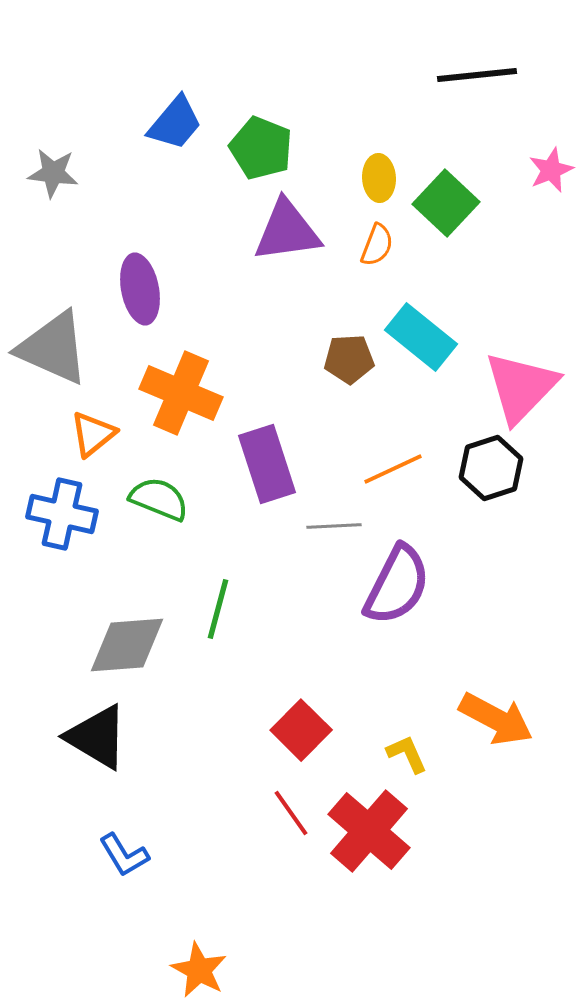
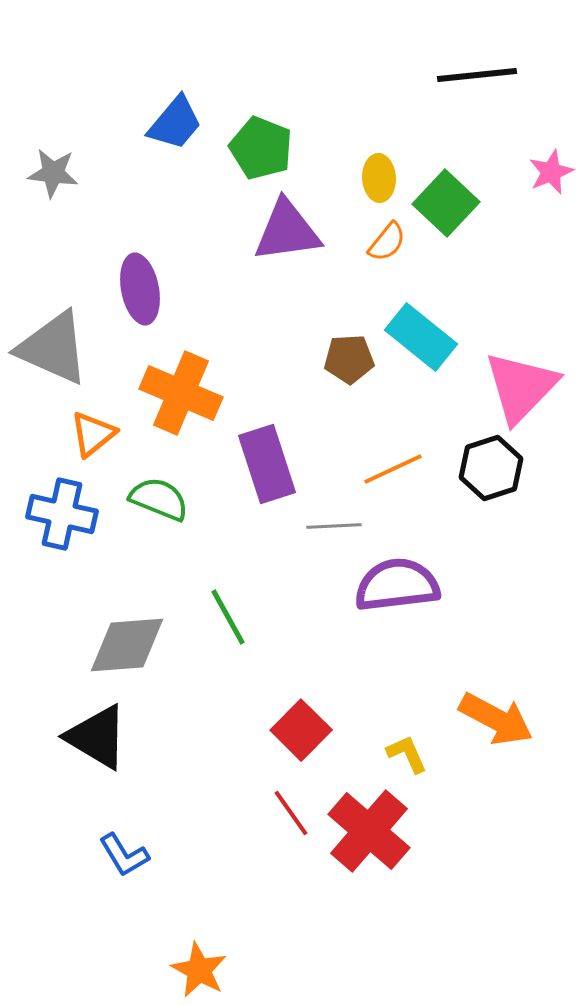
pink star: moved 2 px down
orange semicircle: moved 10 px right, 3 px up; rotated 18 degrees clockwise
purple semicircle: rotated 124 degrees counterclockwise
green line: moved 10 px right, 8 px down; rotated 44 degrees counterclockwise
